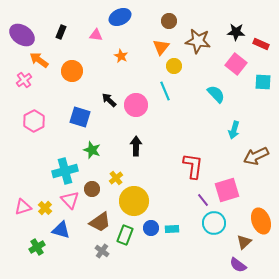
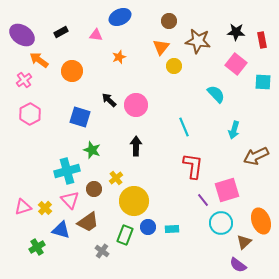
black rectangle at (61, 32): rotated 40 degrees clockwise
red rectangle at (261, 44): moved 1 px right, 4 px up; rotated 56 degrees clockwise
orange star at (121, 56): moved 2 px left, 1 px down; rotated 24 degrees clockwise
cyan line at (165, 91): moved 19 px right, 36 px down
pink hexagon at (34, 121): moved 4 px left, 7 px up
cyan cross at (65, 171): moved 2 px right
brown circle at (92, 189): moved 2 px right
brown trapezoid at (100, 222): moved 12 px left
cyan circle at (214, 223): moved 7 px right
blue circle at (151, 228): moved 3 px left, 1 px up
